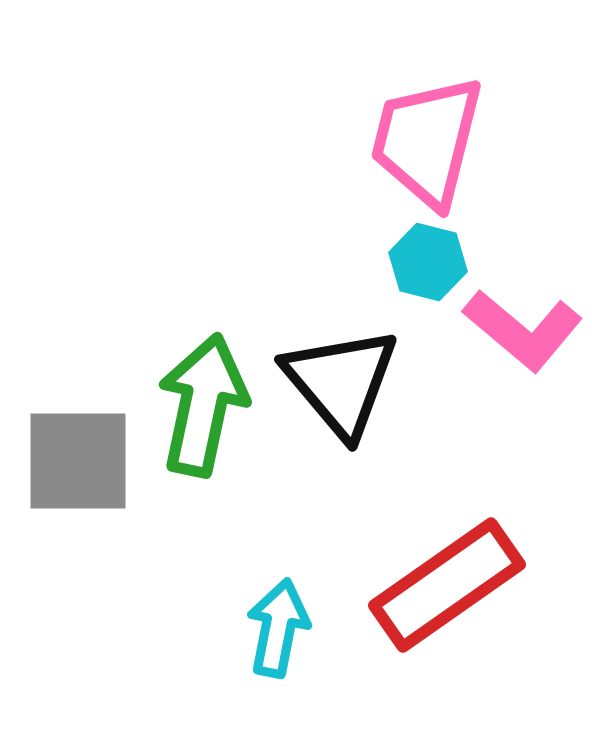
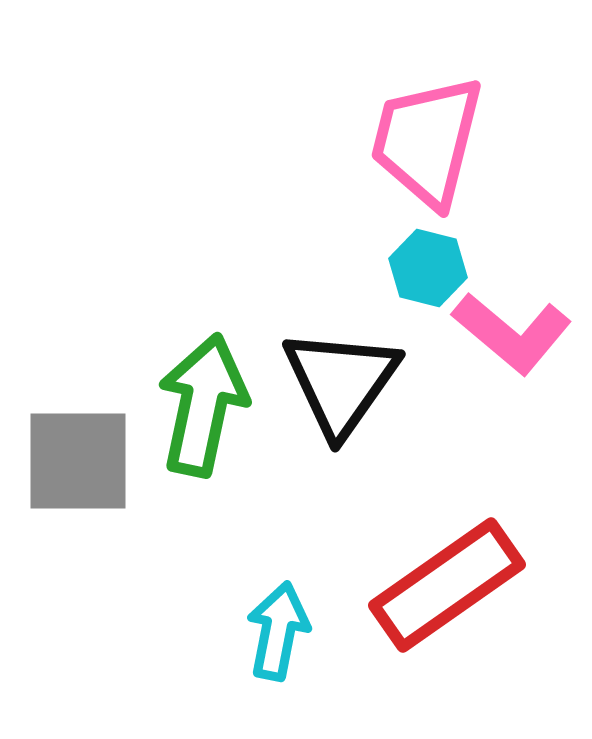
cyan hexagon: moved 6 px down
pink L-shape: moved 11 px left, 3 px down
black triangle: rotated 15 degrees clockwise
cyan arrow: moved 3 px down
